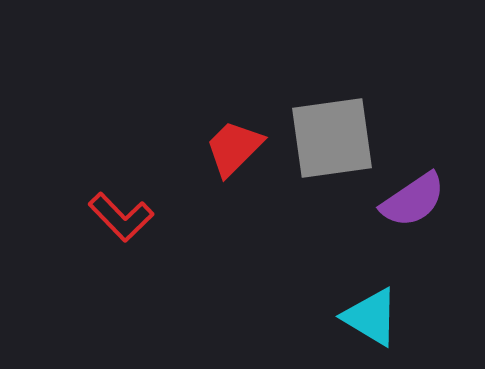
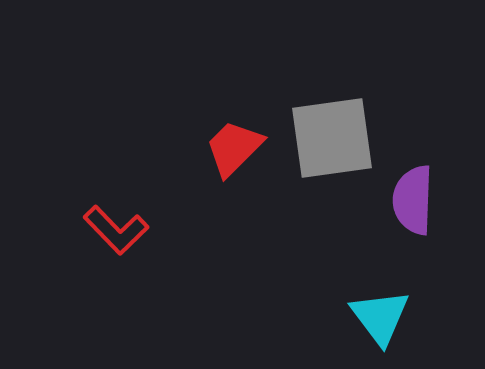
purple semicircle: rotated 126 degrees clockwise
red L-shape: moved 5 px left, 13 px down
cyan triangle: moved 9 px right; rotated 22 degrees clockwise
